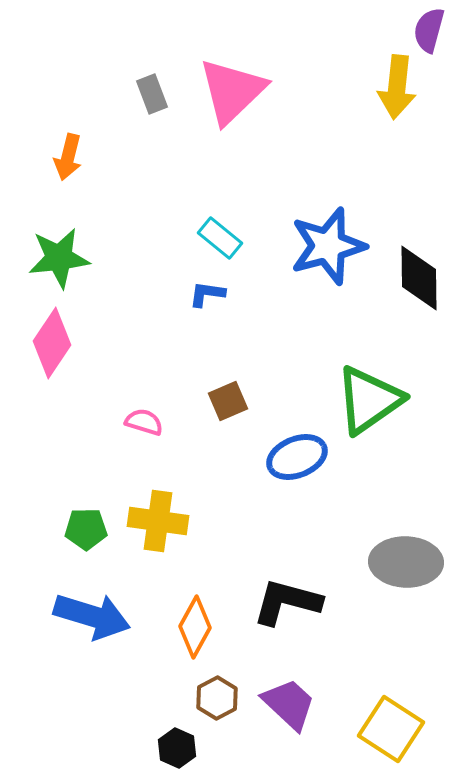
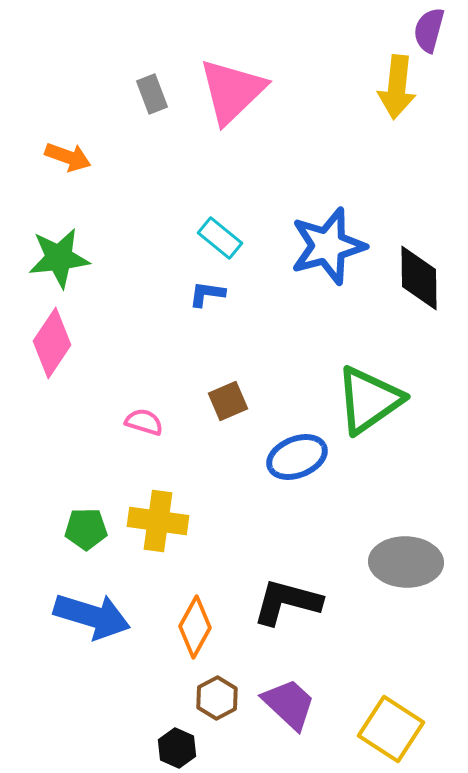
orange arrow: rotated 84 degrees counterclockwise
